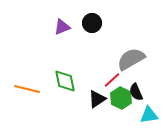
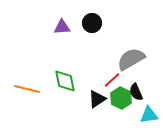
purple triangle: rotated 18 degrees clockwise
